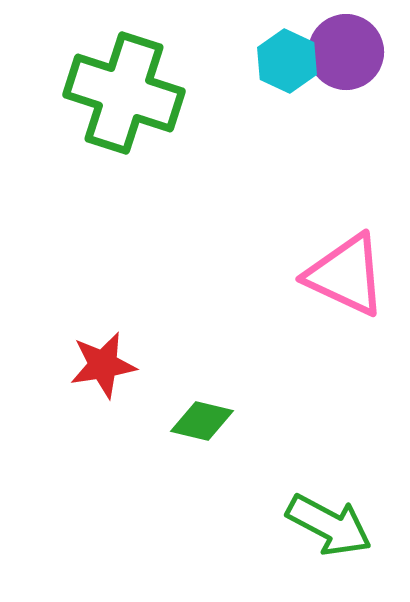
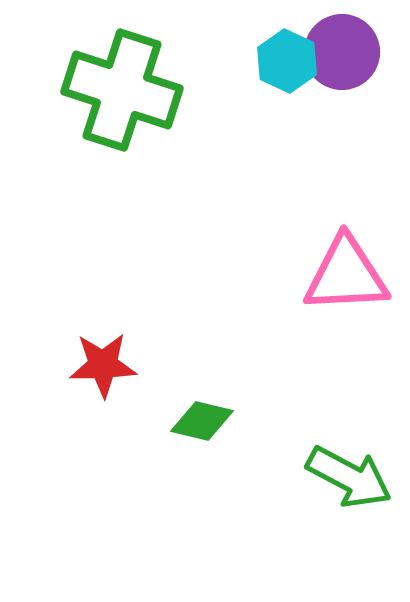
purple circle: moved 4 px left
green cross: moved 2 px left, 3 px up
pink triangle: rotated 28 degrees counterclockwise
red star: rotated 8 degrees clockwise
green arrow: moved 20 px right, 48 px up
